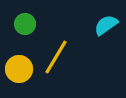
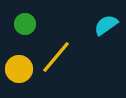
yellow line: rotated 9 degrees clockwise
